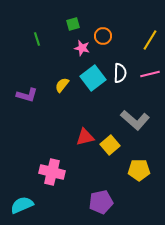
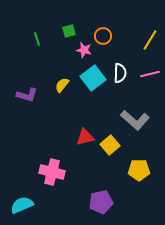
green square: moved 4 px left, 7 px down
pink star: moved 2 px right, 2 px down
